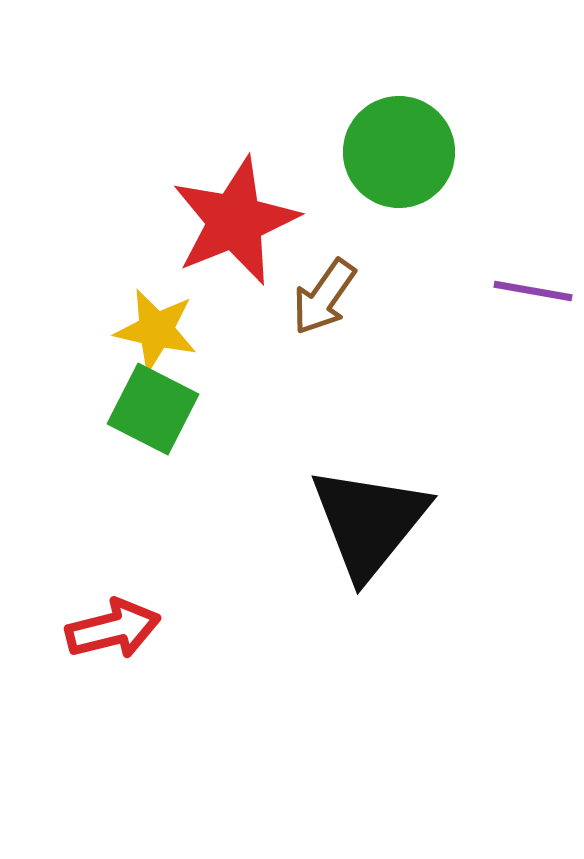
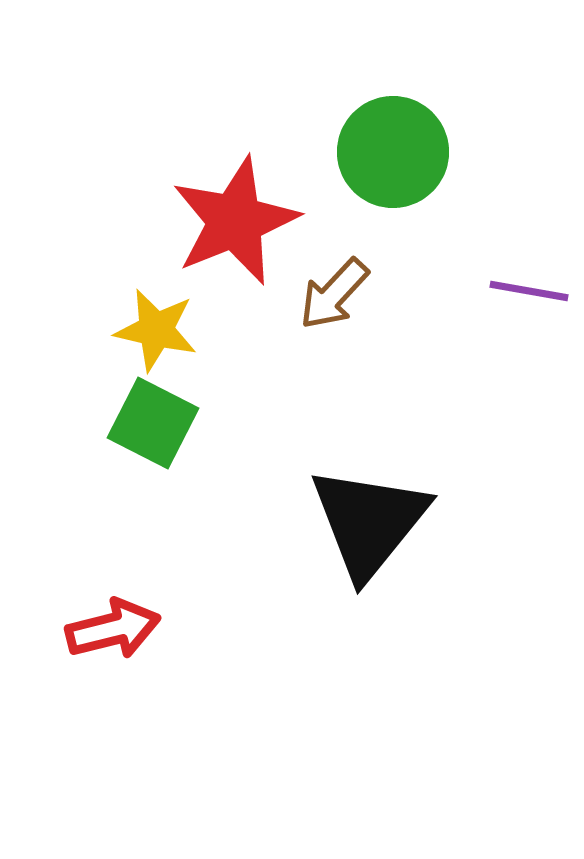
green circle: moved 6 px left
purple line: moved 4 px left
brown arrow: moved 10 px right, 3 px up; rotated 8 degrees clockwise
green square: moved 14 px down
